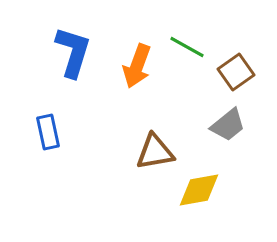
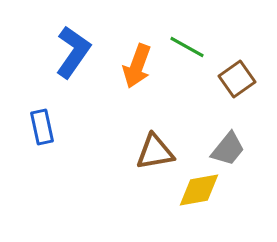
blue L-shape: rotated 18 degrees clockwise
brown square: moved 1 px right, 7 px down
gray trapezoid: moved 24 px down; rotated 12 degrees counterclockwise
blue rectangle: moved 6 px left, 5 px up
